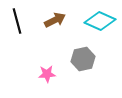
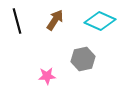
brown arrow: rotated 30 degrees counterclockwise
pink star: moved 2 px down
